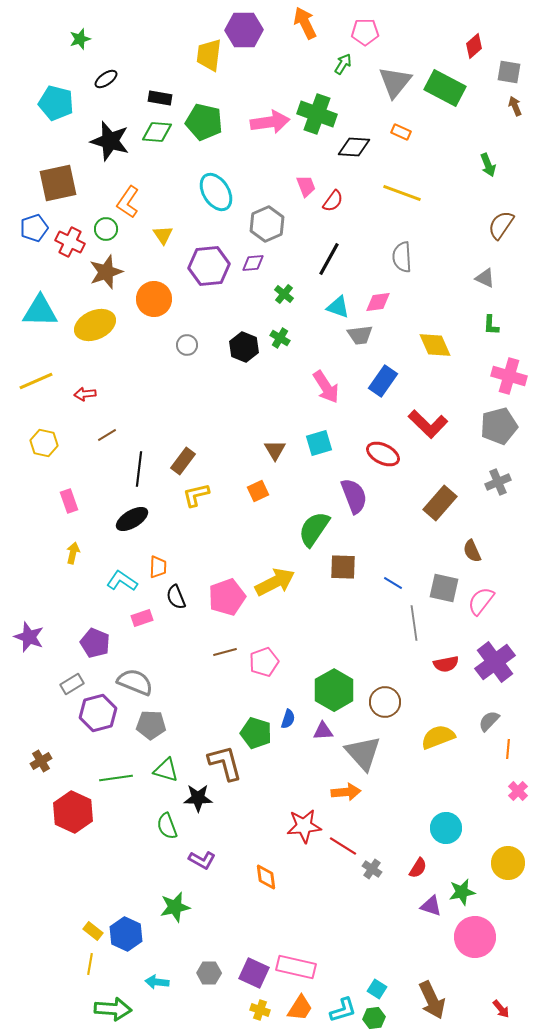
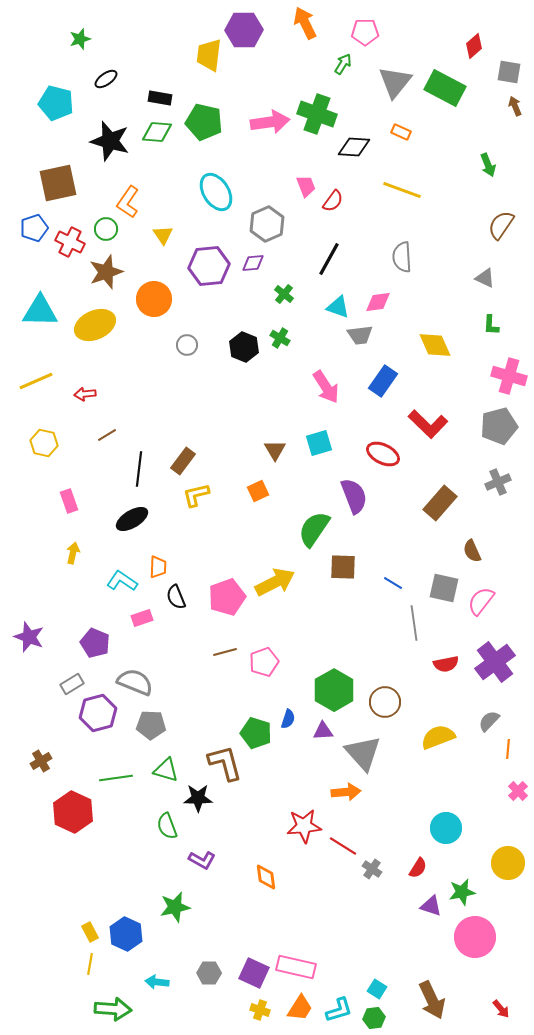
yellow line at (402, 193): moved 3 px up
yellow rectangle at (93, 931): moved 3 px left, 1 px down; rotated 24 degrees clockwise
cyan L-shape at (343, 1010): moved 4 px left
